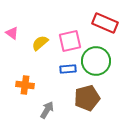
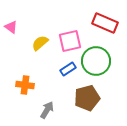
pink triangle: moved 1 px left, 6 px up
blue rectangle: rotated 28 degrees counterclockwise
